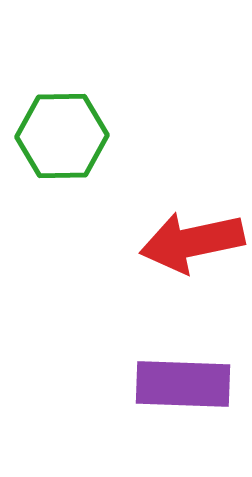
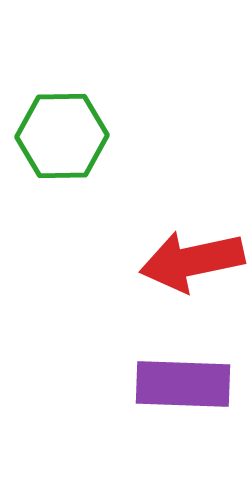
red arrow: moved 19 px down
